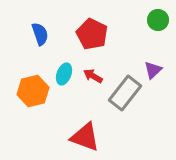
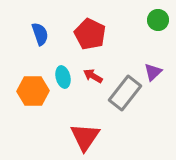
red pentagon: moved 2 px left
purple triangle: moved 2 px down
cyan ellipse: moved 1 px left, 3 px down; rotated 35 degrees counterclockwise
orange hexagon: rotated 12 degrees clockwise
red triangle: rotated 44 degrees clockwise
